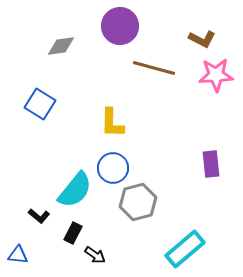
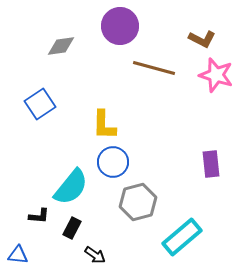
pink star: rotated 20 degrees clockwise
blue square: rotated 24 degrees clockwise
yellow L-shape: moved 8 px left, 2 px down
blue circle: moved 6 px up
cyan semicircle: moved 4 px left, 3 px up
black L-shape: rotated 35 degrees counterclockwise
black rectangle: moved 1 px left, 5 px up
cyan rectangle: moved 3 px left, 12 px up
